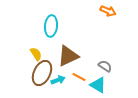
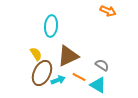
gray semicircle: moved 3 px left, 1 px up
